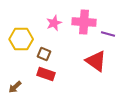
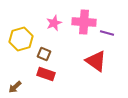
purple line: moved 1 px left, 1 px up
yellow hexagon: rotated 15 degrees counterclockwise
